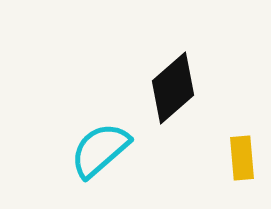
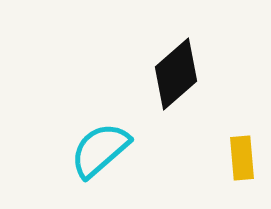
black diamond: moved 3 px right, 14 px up
